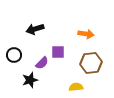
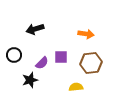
purple square: moved 3 px right, 5 px down
